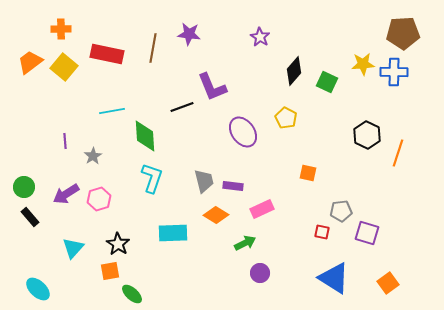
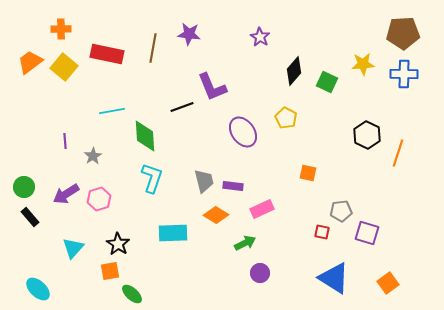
blue cross at (394, 72): moved 10 px right, 2 px down
